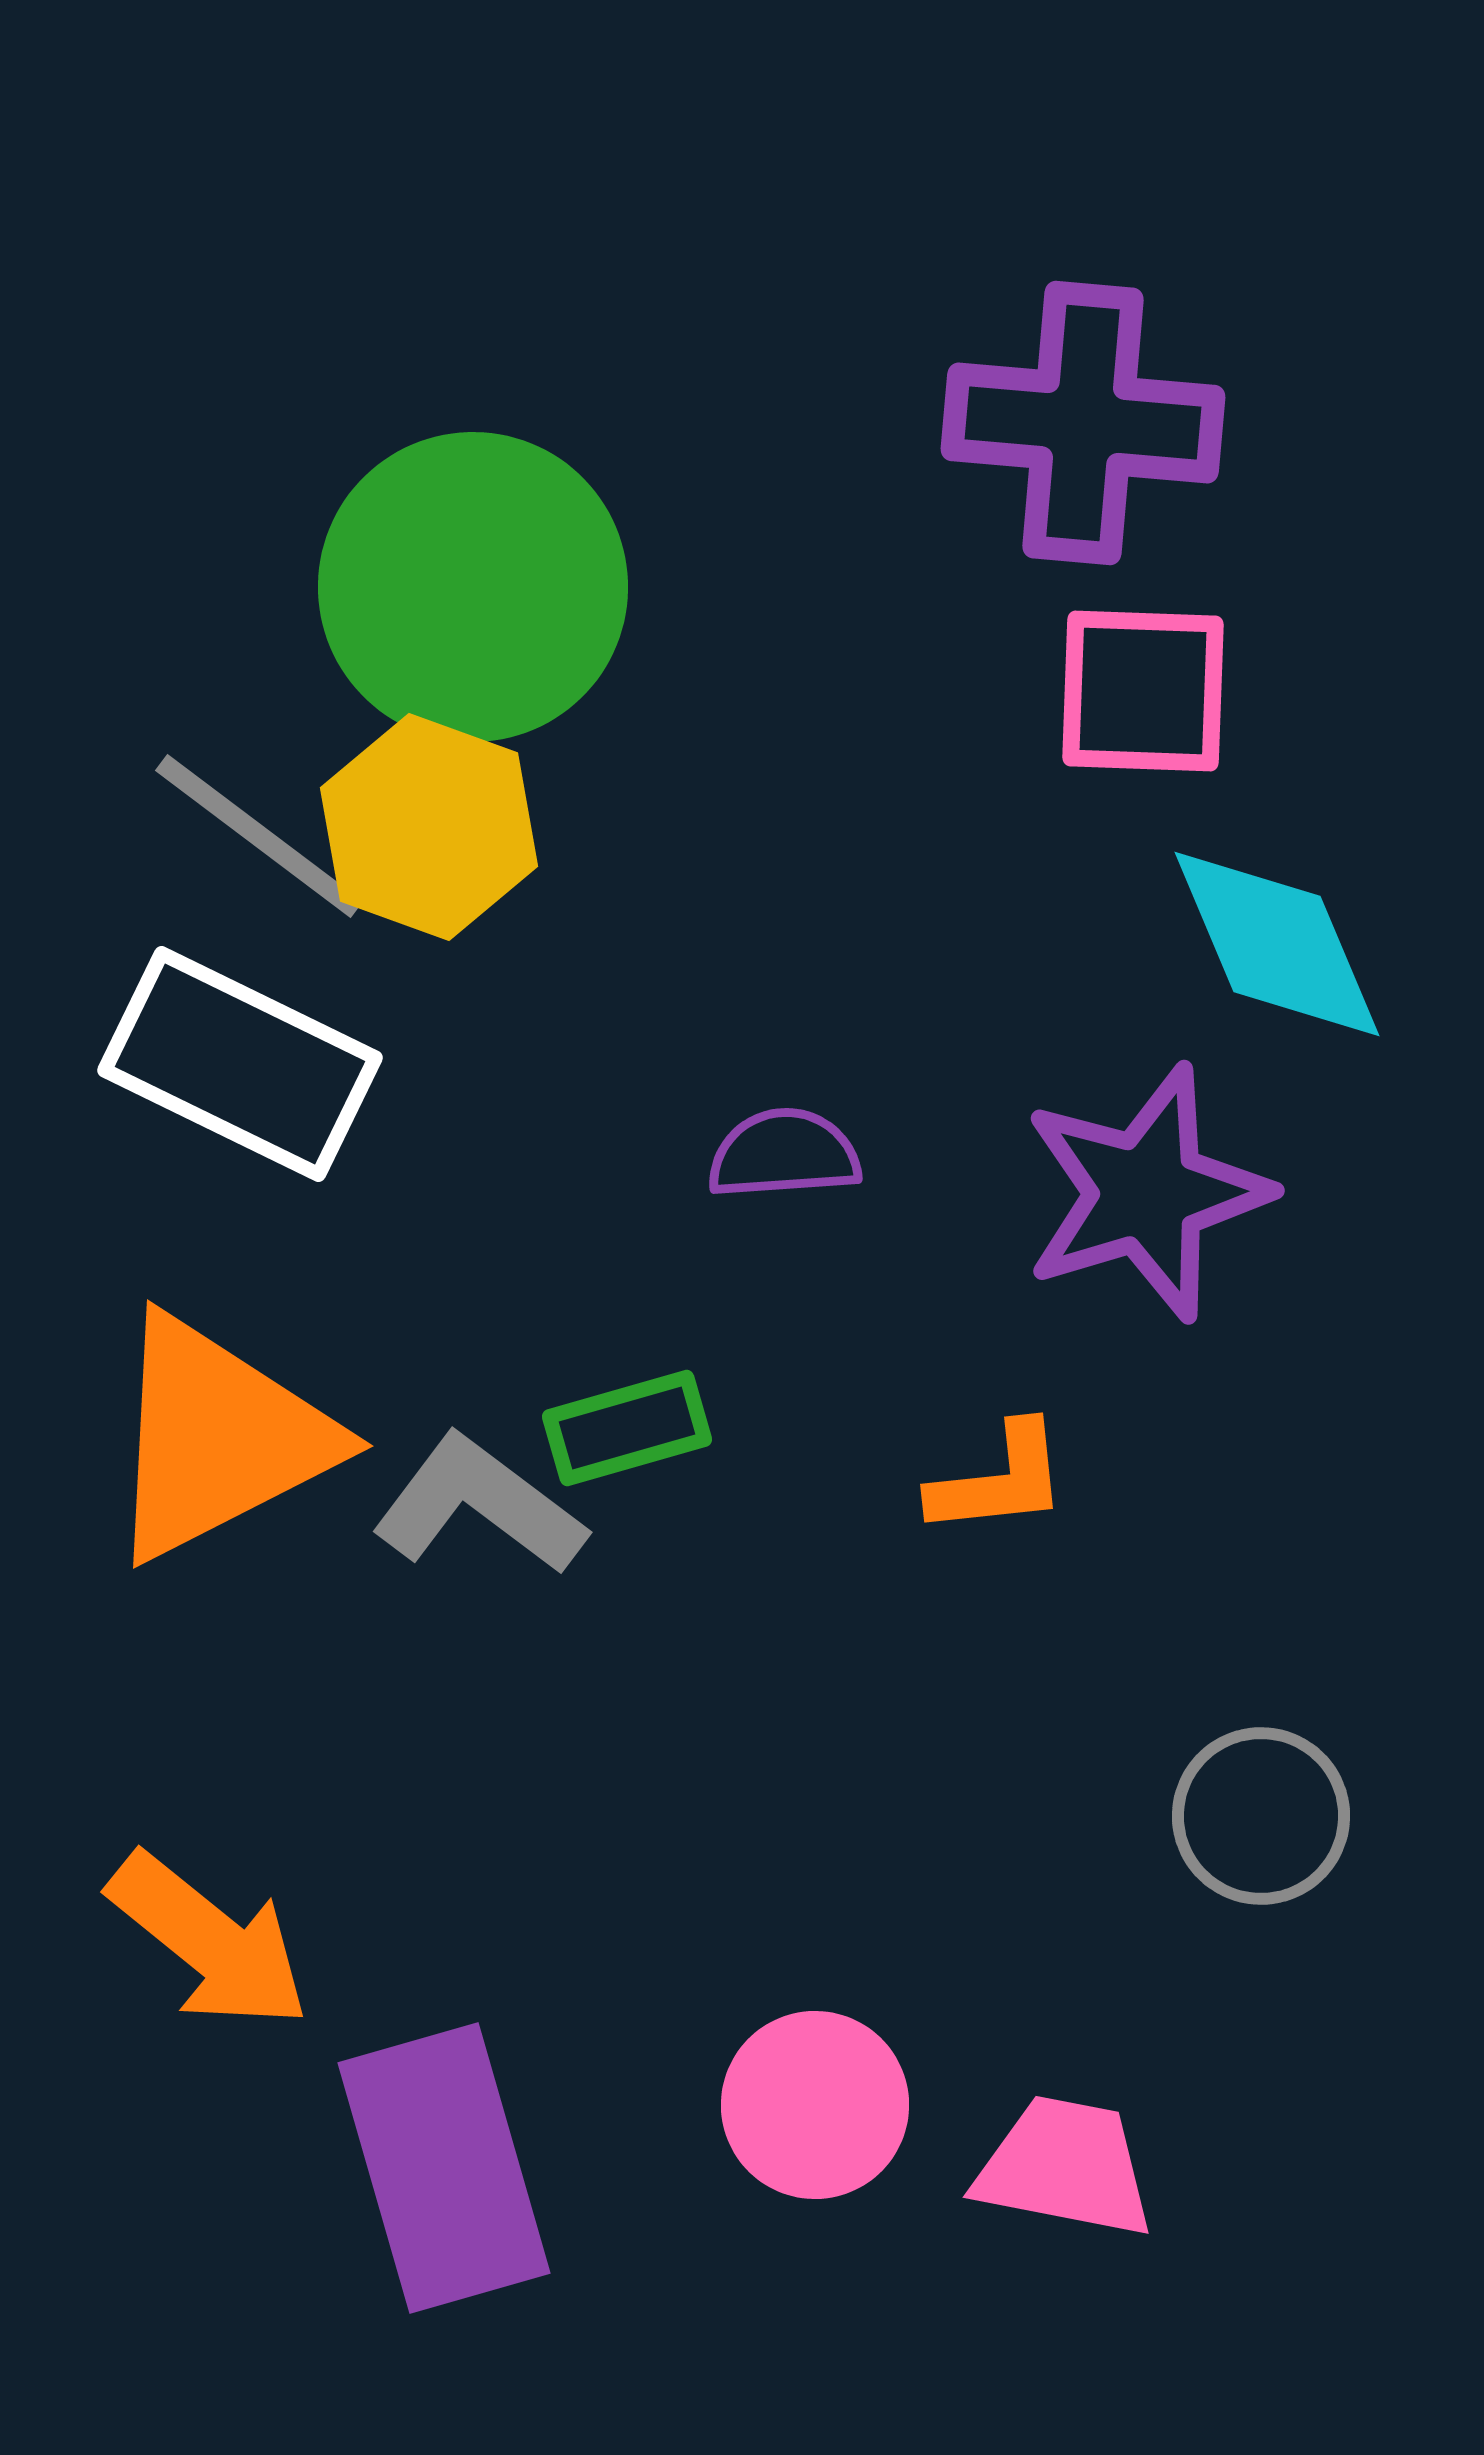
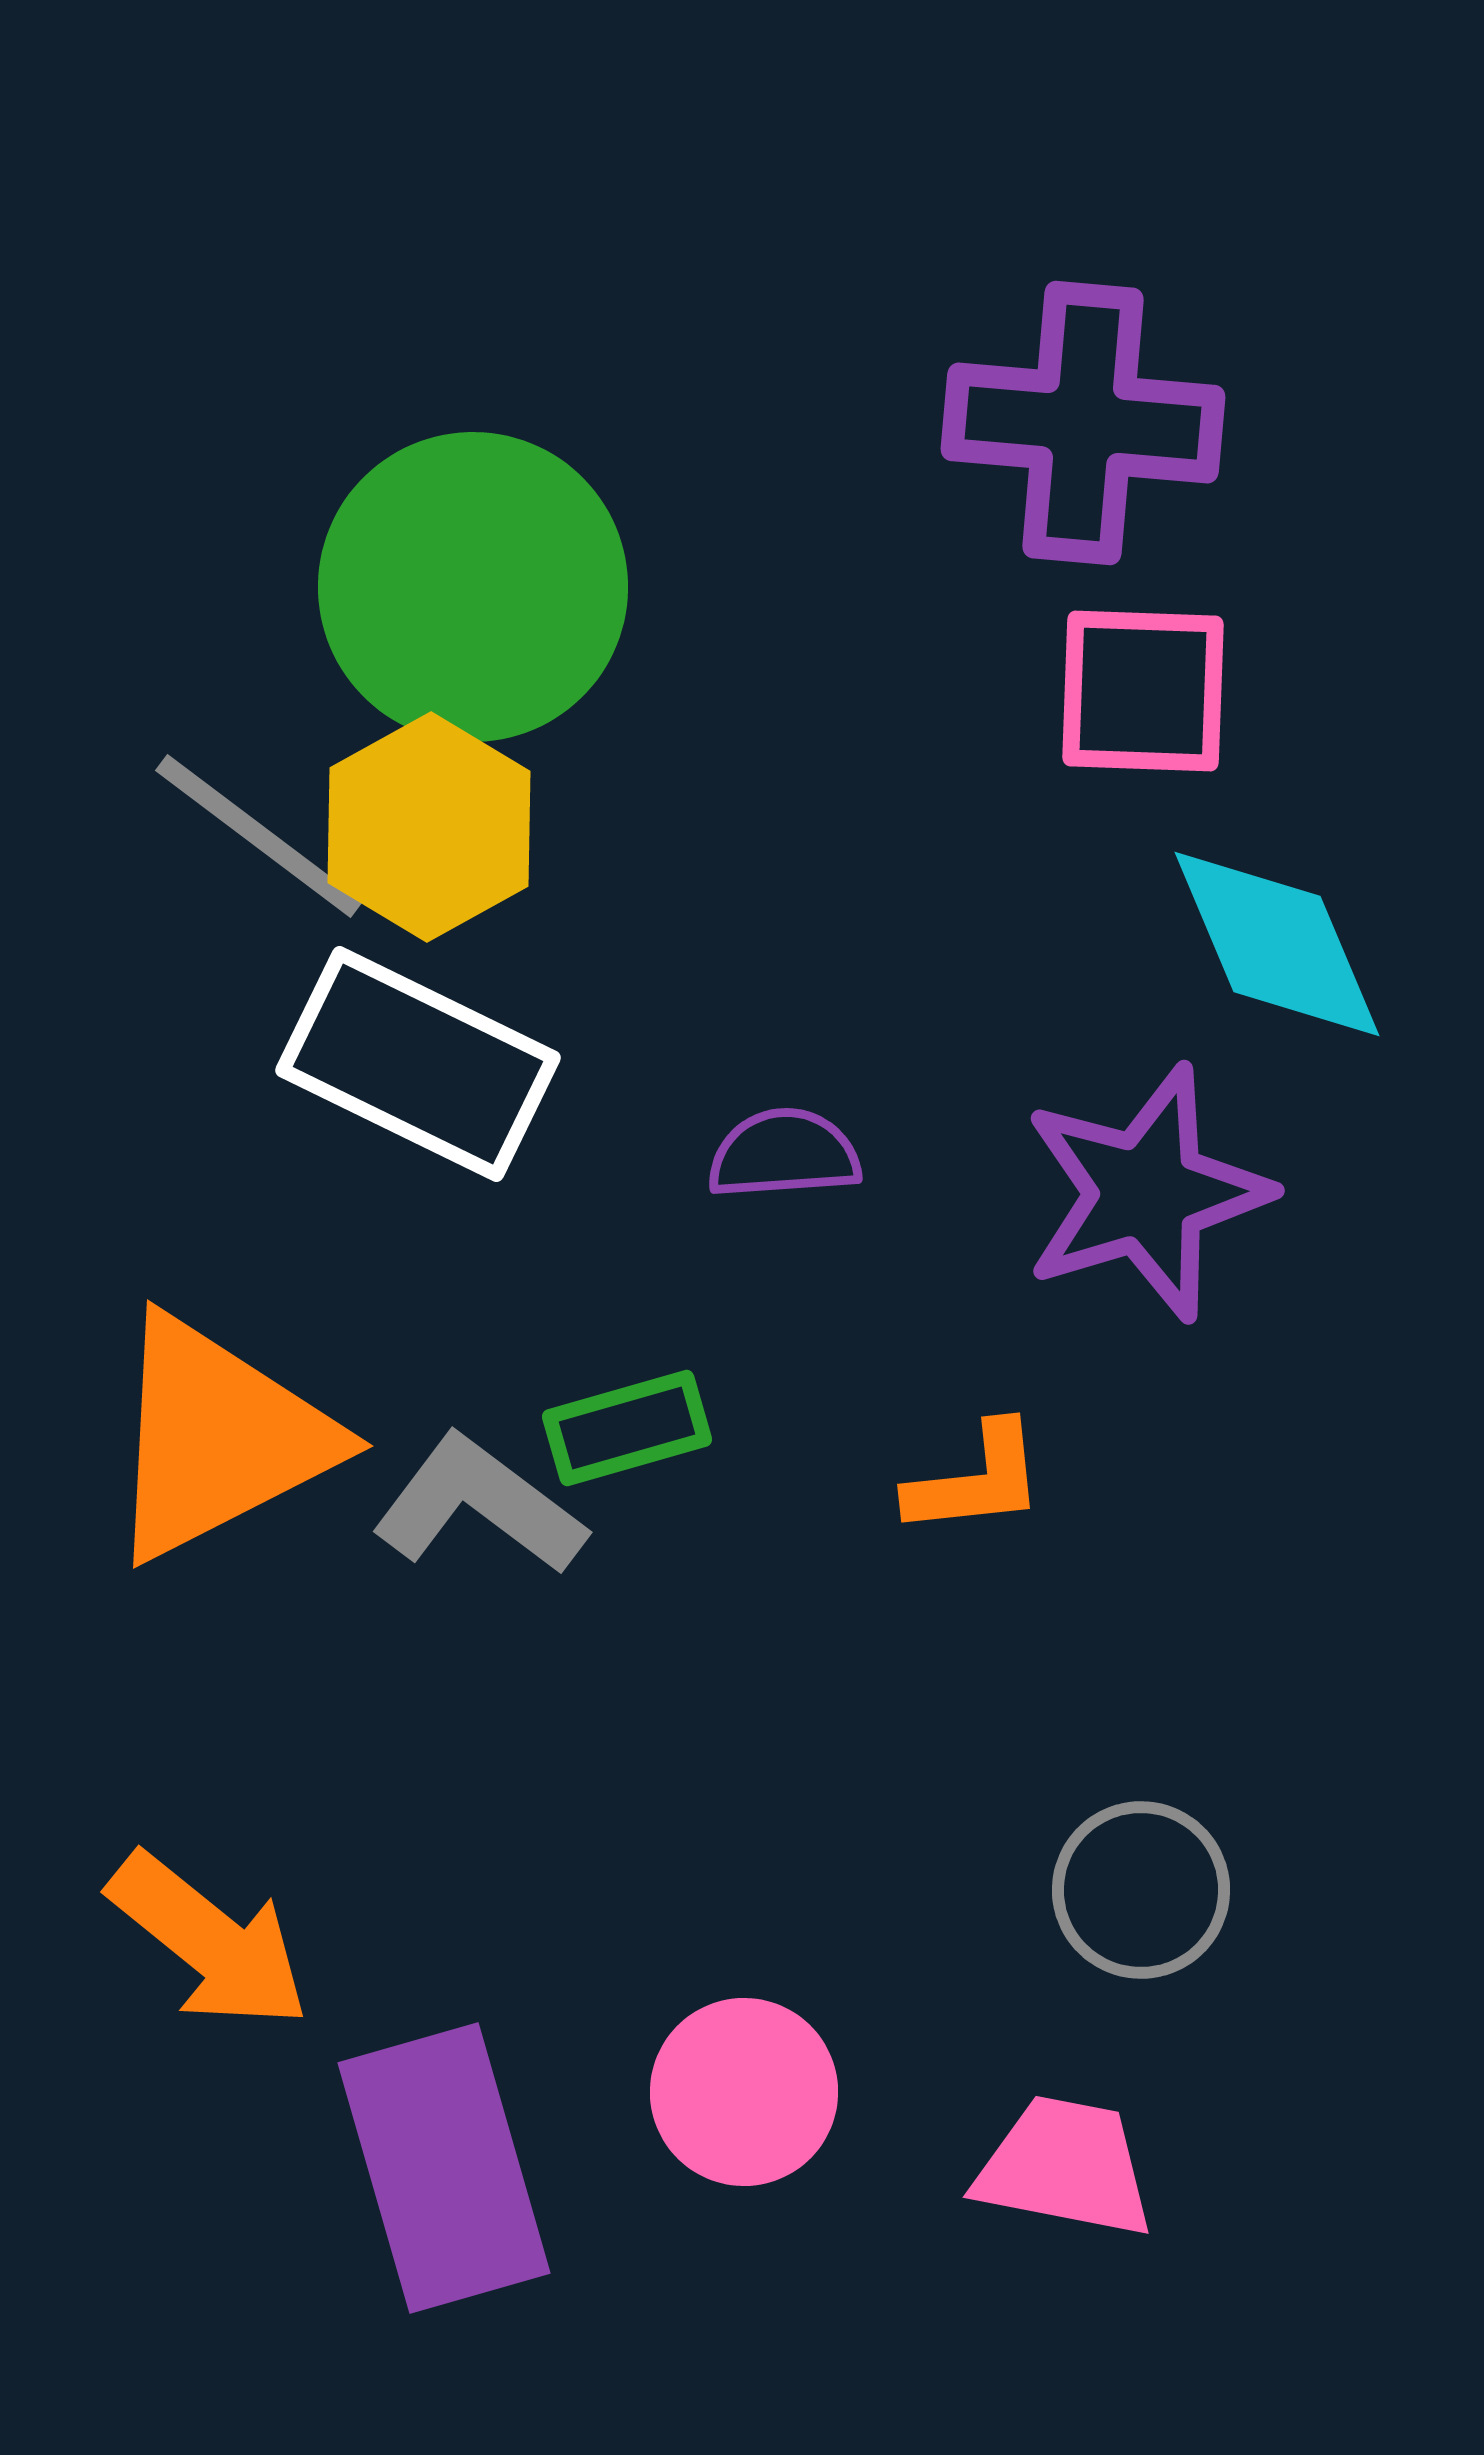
yellow hexagon: rotated 11 degrees clockwise
white rectangle: moved 178 px right
orange L-shape: moved 23 px left
gray circle: moved 120 px left, 74 px down
pink circle: moved 71 px left, 13 px up
